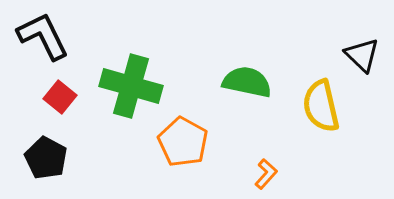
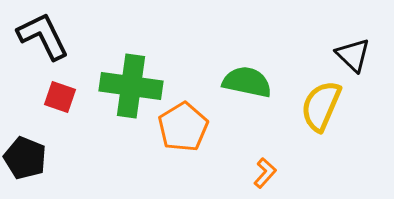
black triangle: moved 9 px left
green cross: rotated 8 degrees counterclockwise
red square: rotated 20 degrees counterclockwise
yellow semicircle: rotated 36 degrees clockwise
orange pentagon: moved 15 px up; rotated 12 degrees clockwise
black pentagon: moved 21 px left; rotated 6 degrees counterclockwise
orange L-shape: moved 1 px left, 1 px up
